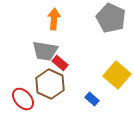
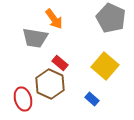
orange arrow: rotated 140 degrees clockwise
gray trapezoid: moved 10 px left, 13 px up
yellow square: moved 12 px left, 9 px up
red ellipse: rotated 25 degrees clockwise
